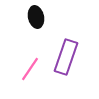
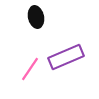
purple rectangle: rotated 48 degrees clockwise
